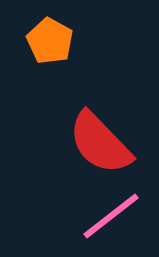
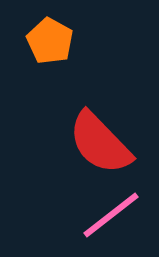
pink line: moved 1 px up
